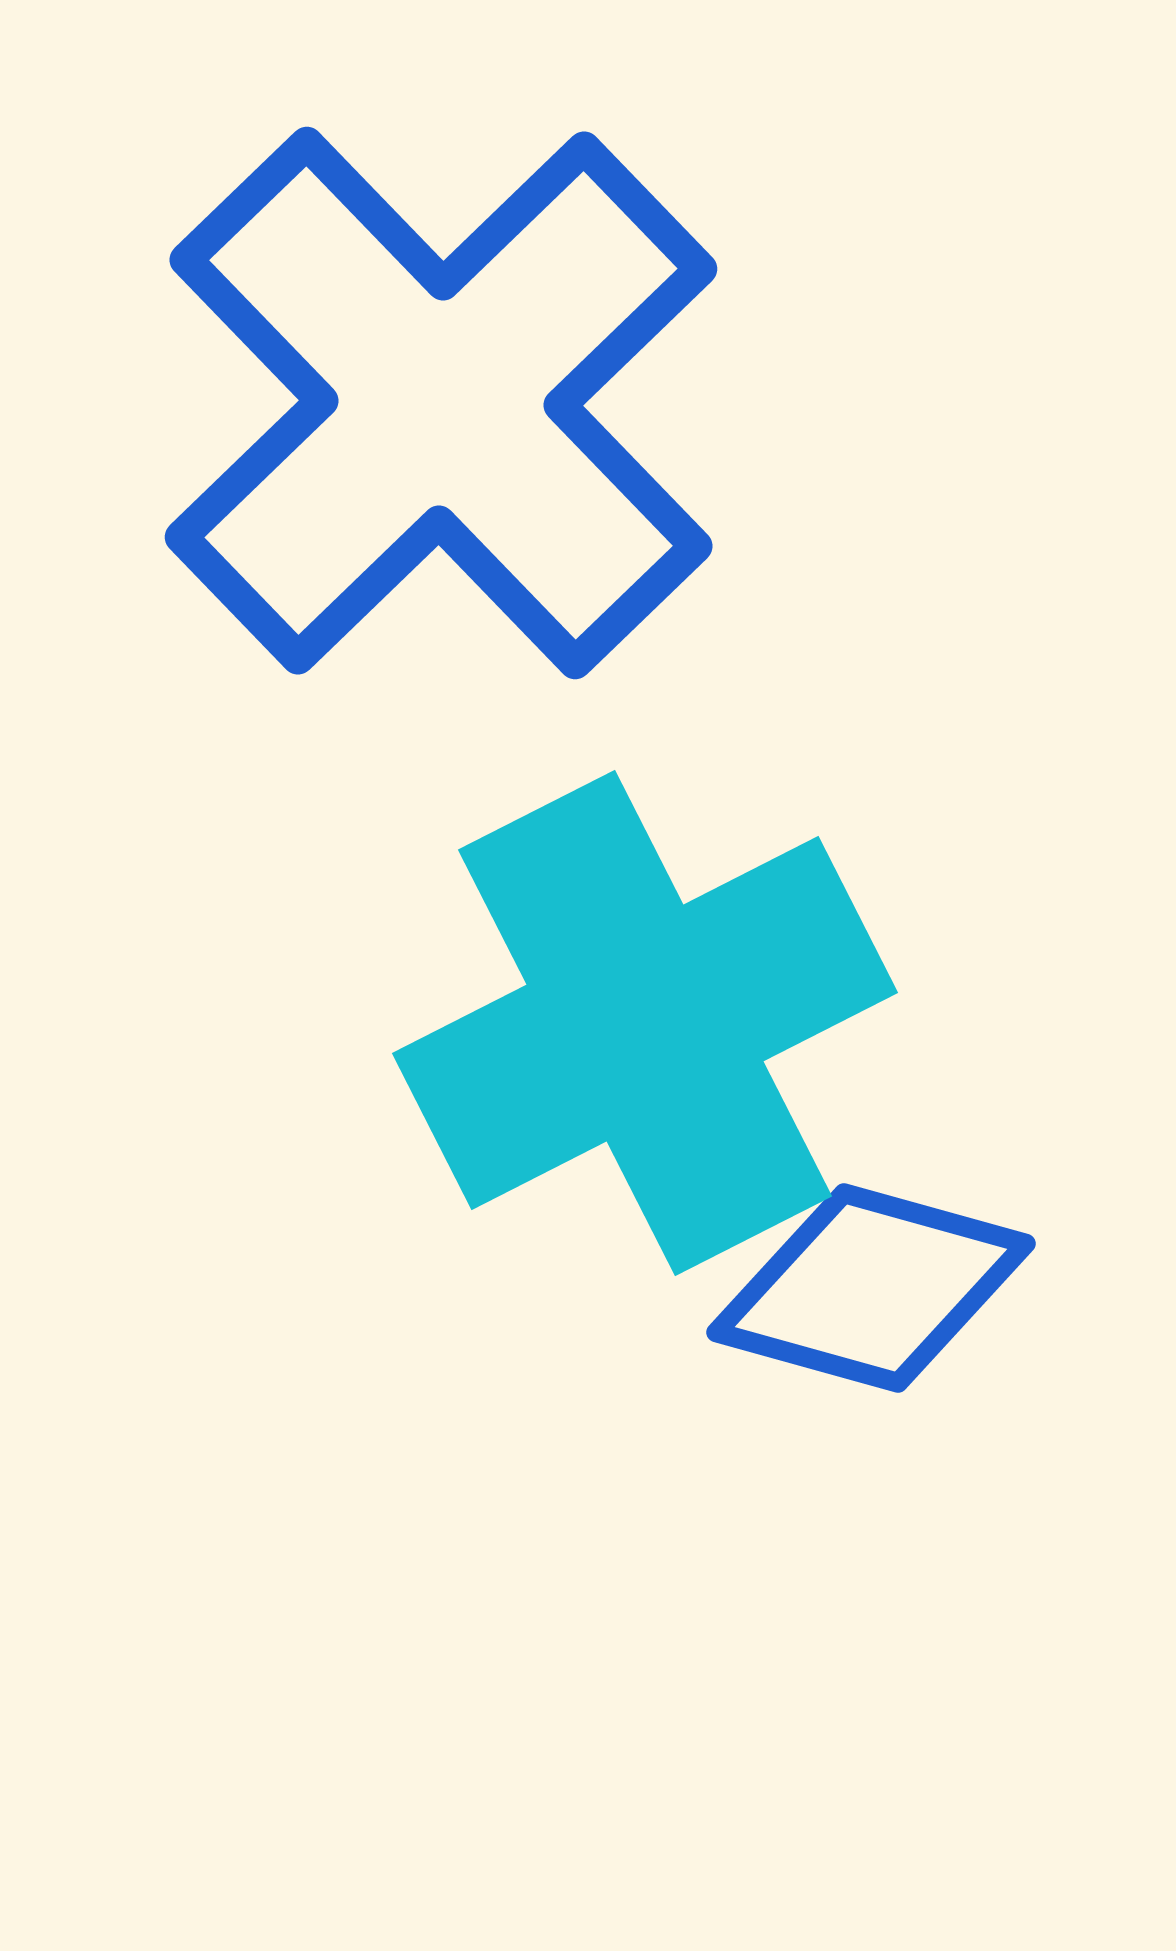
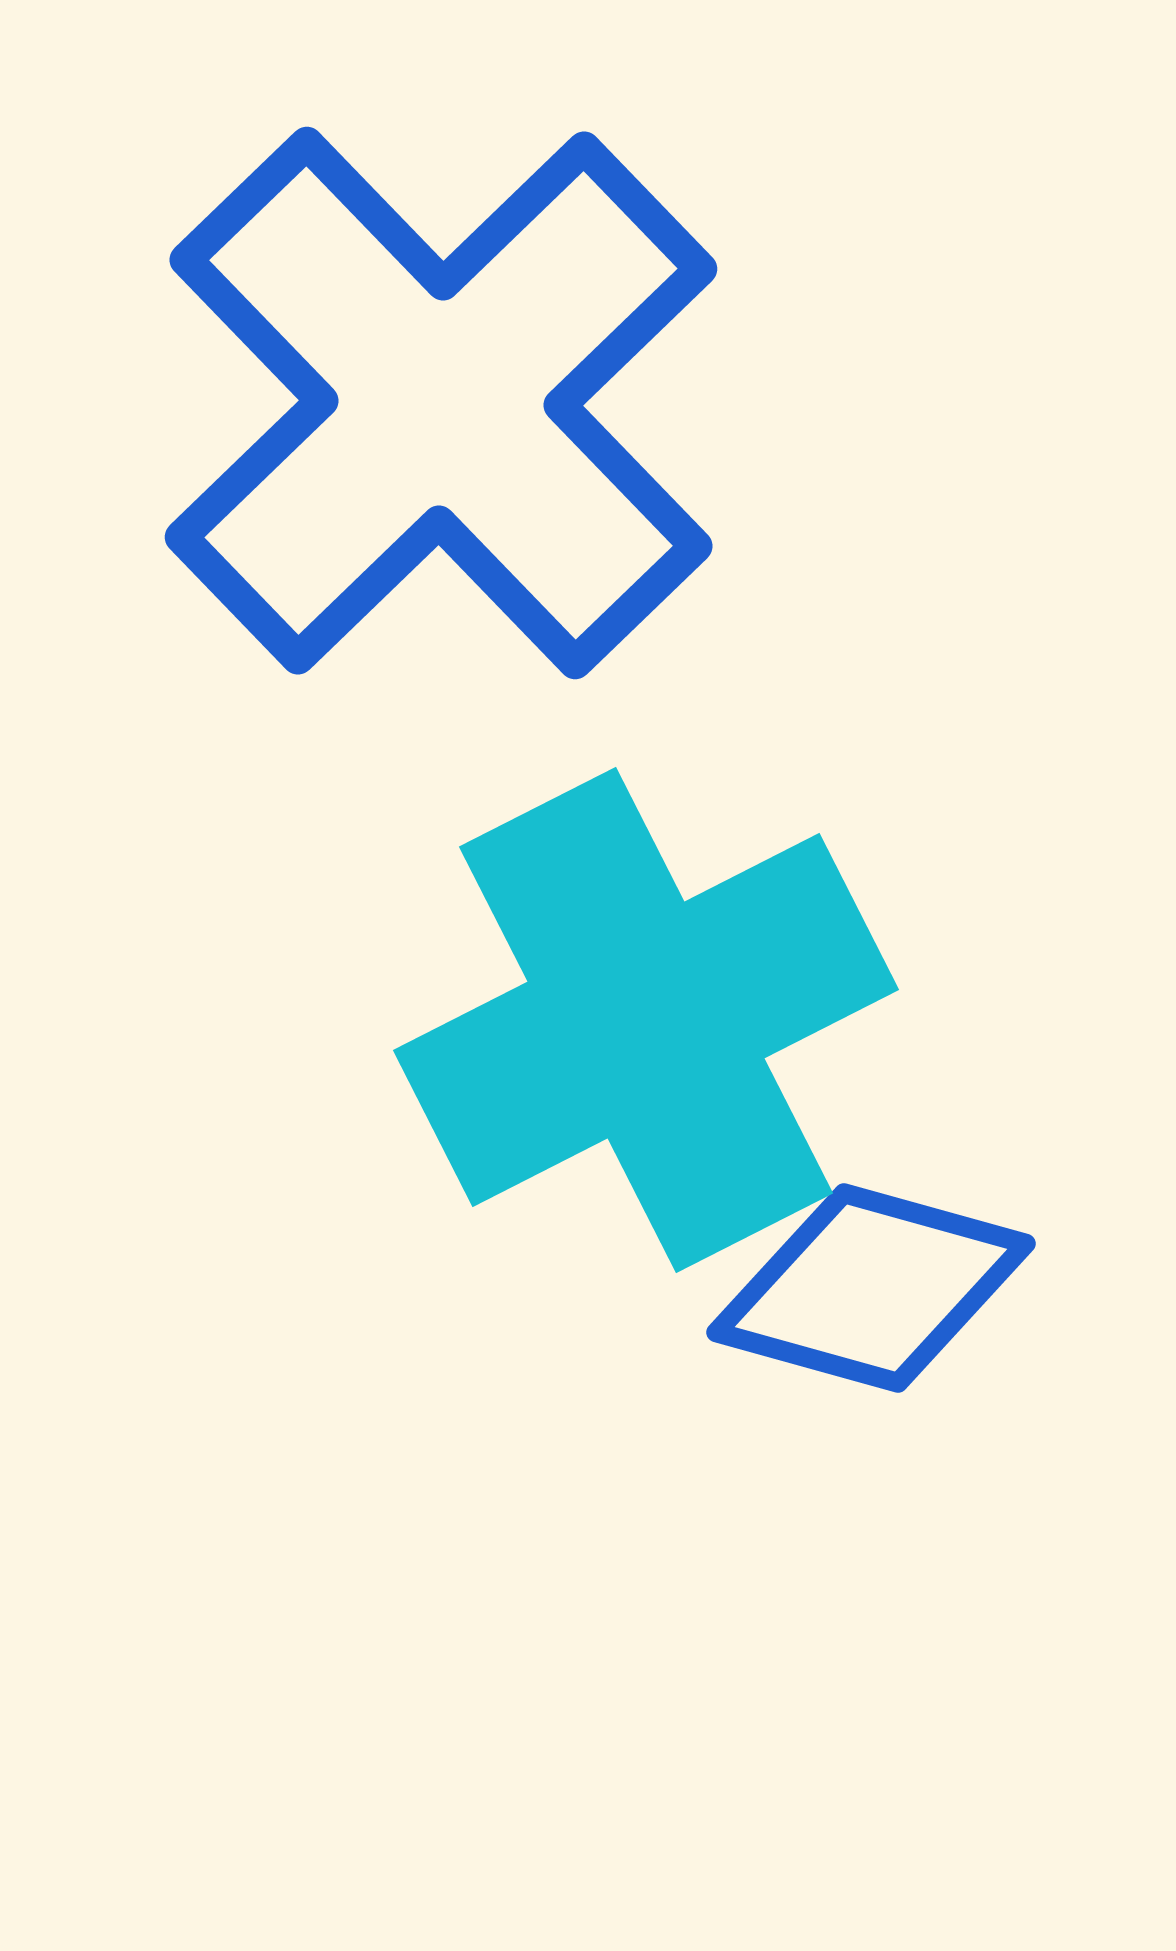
cyan cross: moved 1 px right, 3 px up
